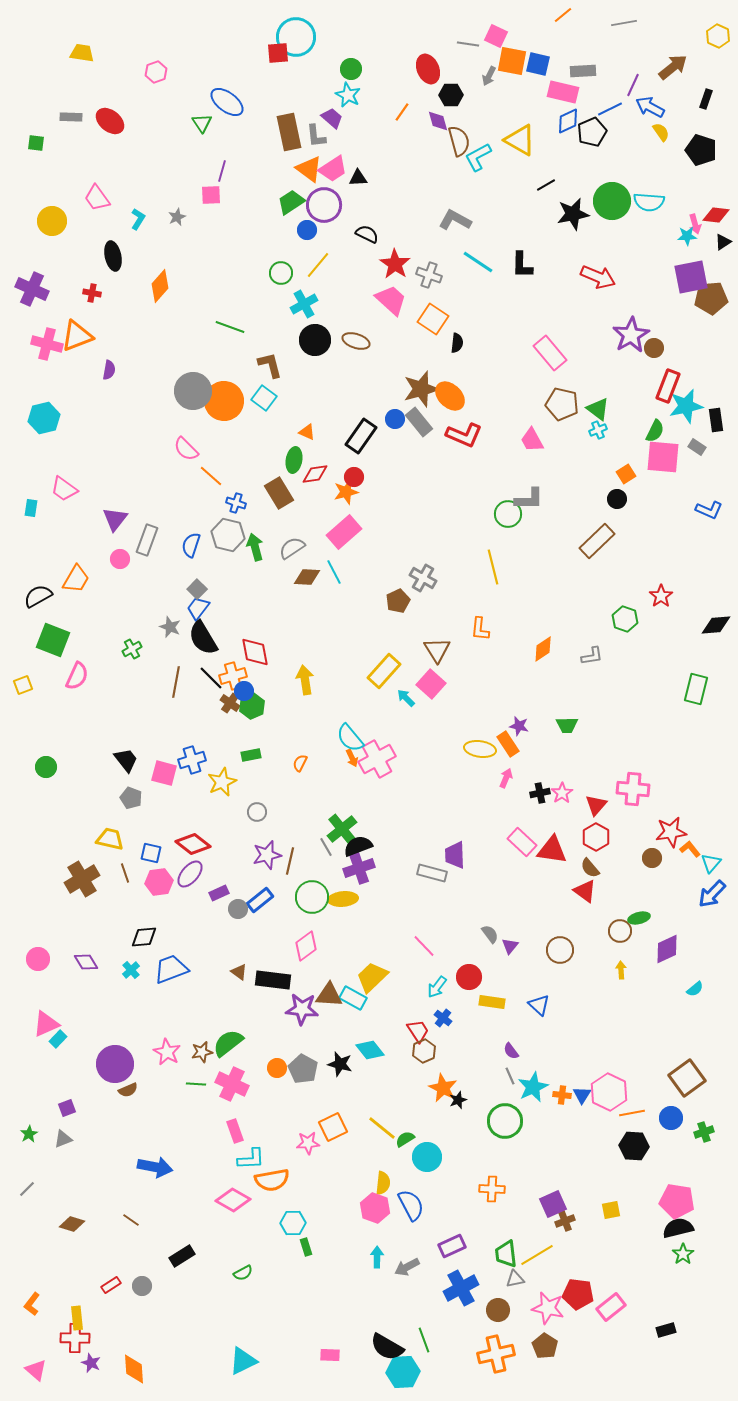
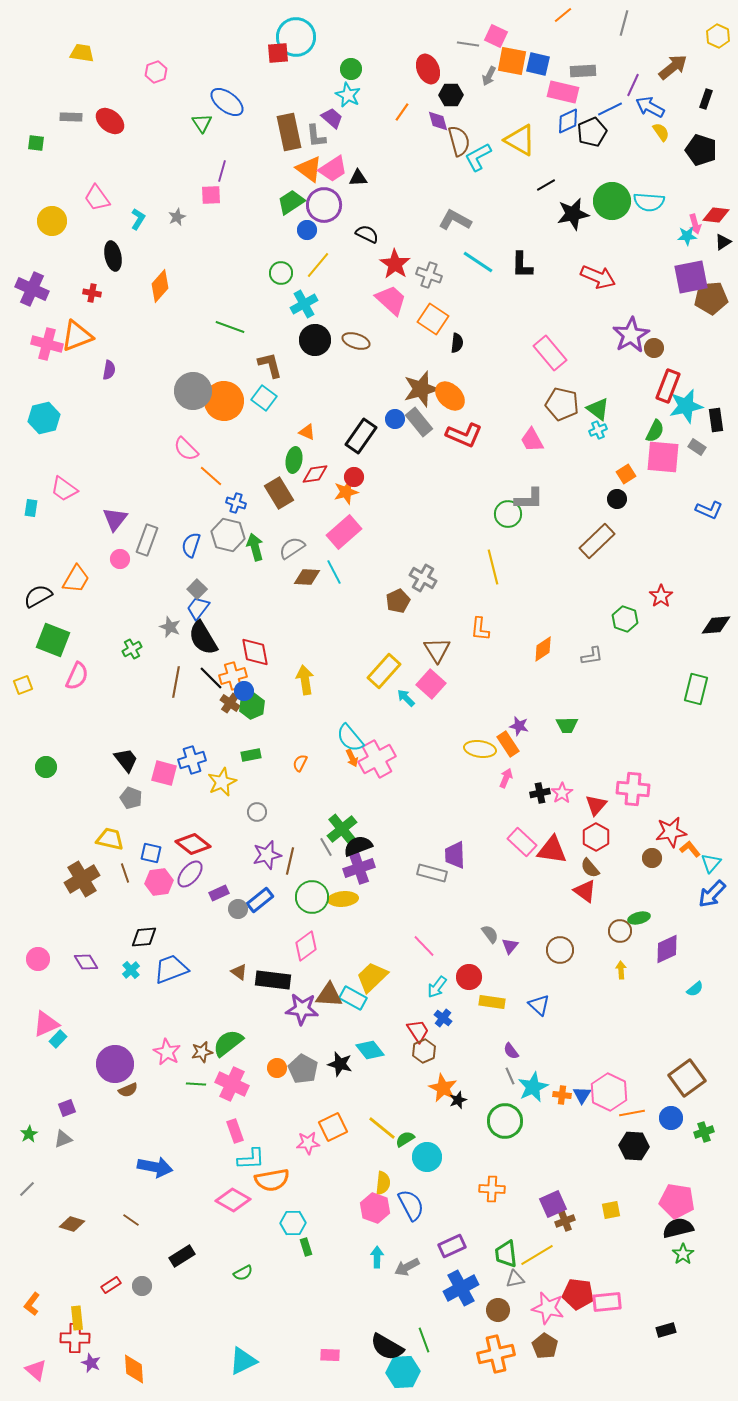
gray line at (624, 23): rotated 65 degrees counterclockwise
pink rectangle at (611, 1307): moved 4 px left, 5 px up; rotated 32 degrees clockwise
